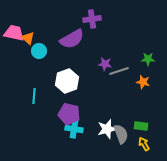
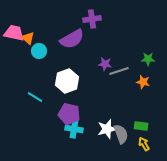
cyan line: moved 1 px right, 1 px down; rotated 63 degrees counterclockwise
